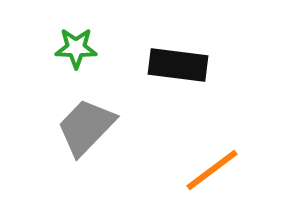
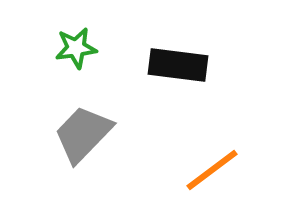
green star: rotated 9 degrees counterclockwise
gray trapezoid: moved 3 px left, 7 px down
